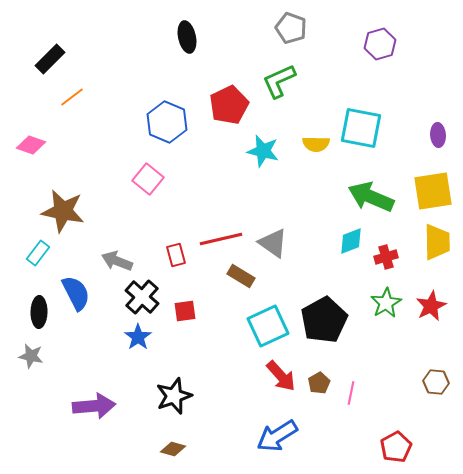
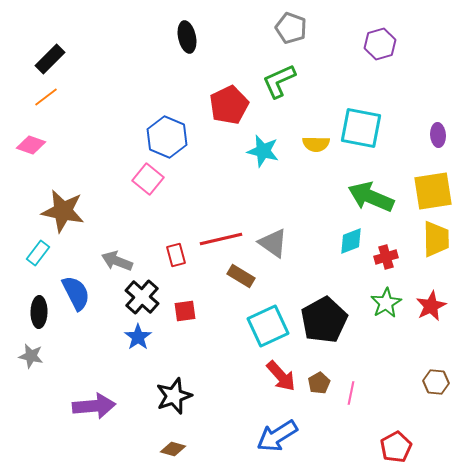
orange line at (72, 97): moved 26 px left
blue hexagon at (167, 122): moved 15 px down
yellow trapezoid at (437, 242): moved 1 px left, 3 px up
